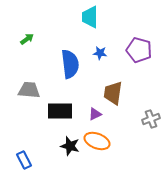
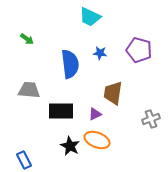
cyan trapezoid: rotated 65 degrees counterclockwise
green arrow: rotated 72 degrees clockwise
black rectangle: moved 1 px right
orange ellipse: moved 1 px up
black star: rotated 12 degrees clockwise
